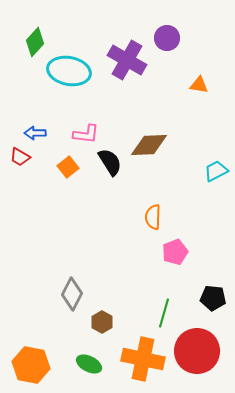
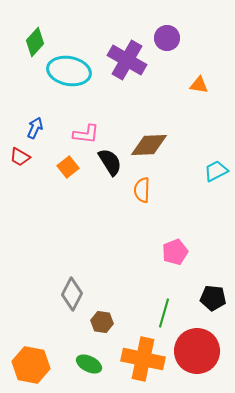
blue arrow: moved 5 px up; rotated 115 degrees clockwise
orange semicircle: moved 11 px left, 27 px up
brown hexagon: rotated 20 degrees counterclockwise
